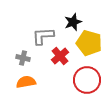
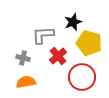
gray L-shape: moved 1 px up
red cross: moved 2 px left
red circle: moved 5 px left, 3 px up
